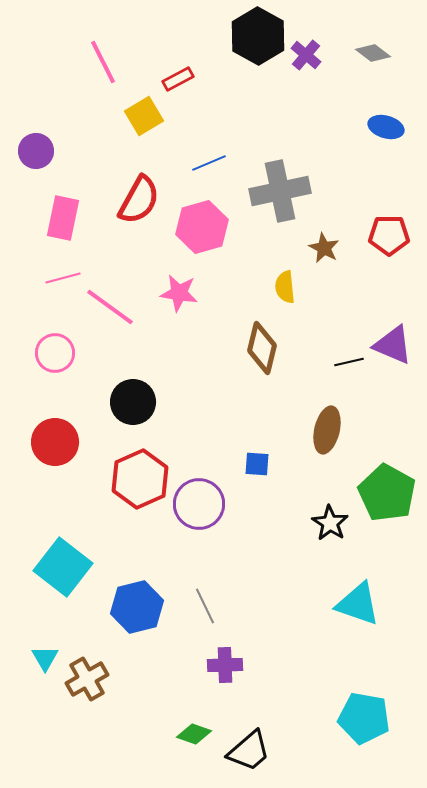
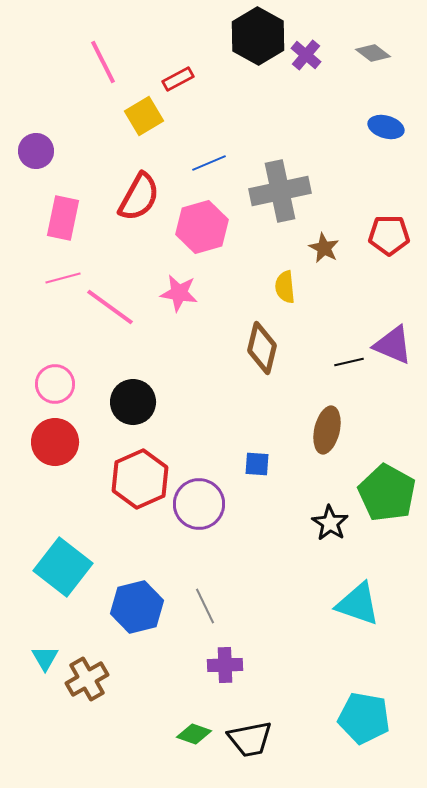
red semicircle at (139, 200): moved 3 px up
pink circle at (55, 353): moved 31 px down
black trapezoid at (249, 751): moved 1 px right, 12 px up; rotated 30 degrees clockwise
